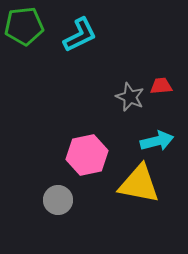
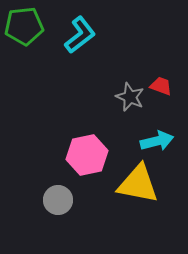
cyan L-shape: rotated 12 degrees counterclockwise
red trapezoid: rotated 25 degrees clockwise
yellow triangle: moved 1 px left
